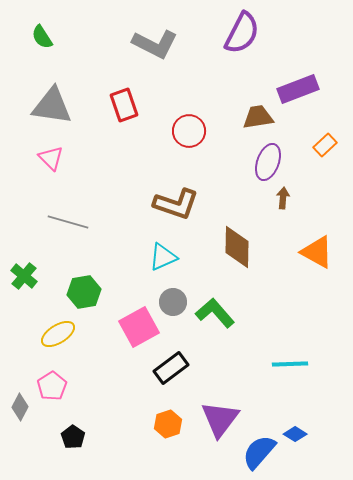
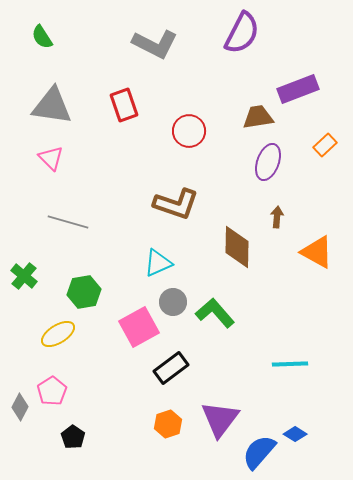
brown arrow: moved 6 px left, 19 px down
cyan triangle: moved 5 px left, 6 px down
pink pentagon: moved 5 px down
